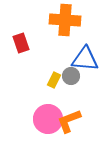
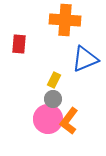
red rectangle: moved 2 px left, 1 px down; rotated 24 degrees clockwise
blue triangle: rotated 28 degrees counterclockwise
gray circle: moved 18 px left, 23 px down
orange L-shape: rotated 32 degrees counterclockwise
